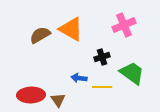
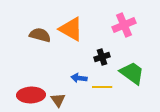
brown semicircle: rotated 45 degrees clockwise
